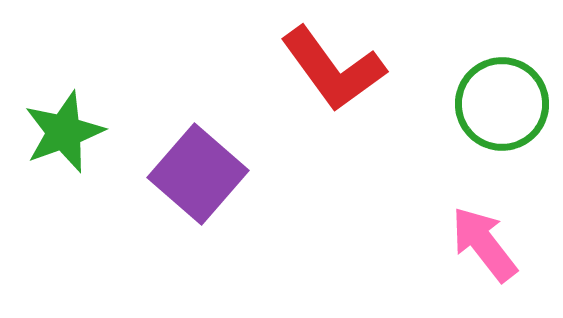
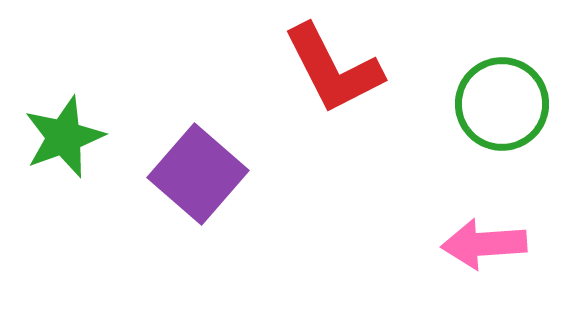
red L-shape: rotated 9 degrees clockwise
green star: moved 5 px down
pink arrow: rotated 56 degrees counterclockwise
